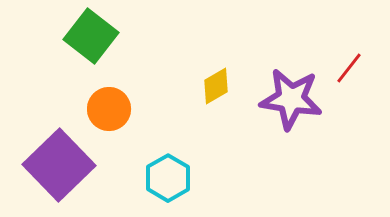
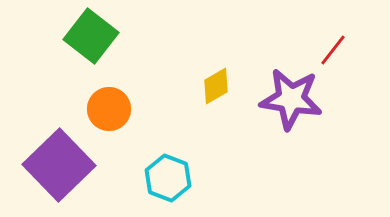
red line: moved 16 px left, 18 px up
cyan hexagon: rotated 9 degrees counterclockwise
